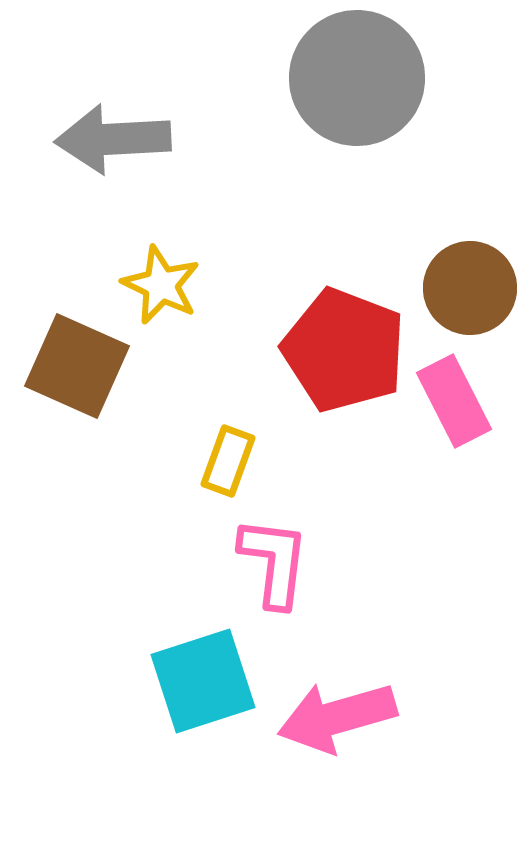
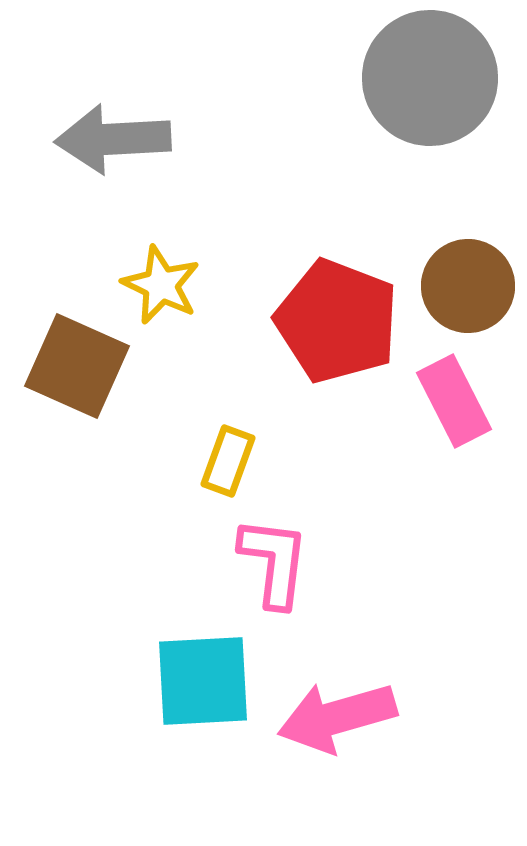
gray circle: moved 73 px right
brown circle: moved 2 px left, 2 px up
red pentagon: moved 7 px left, 29 px up
cyan square: rotated 15 degrees clockwise
